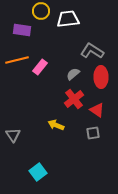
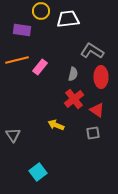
gray semicircle: rotated 144 degrees clockwise
